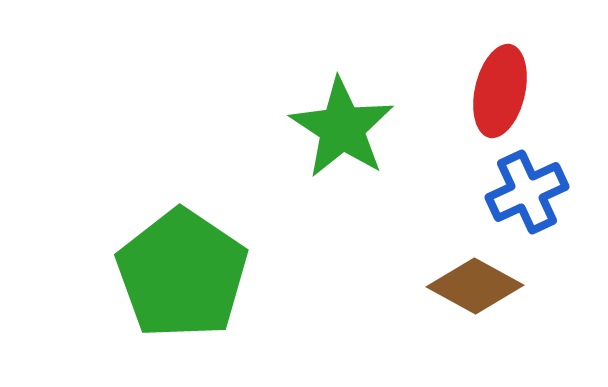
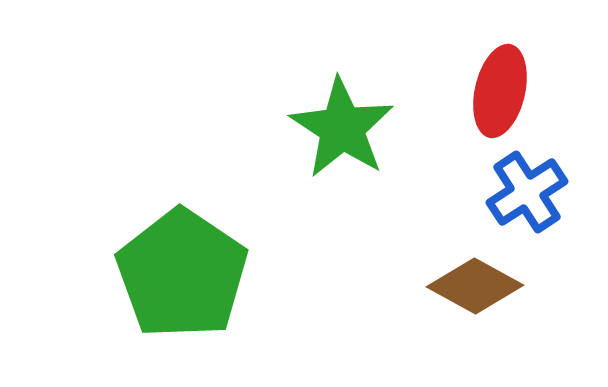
blue cross: rotated 8 degrees counterclockwise
